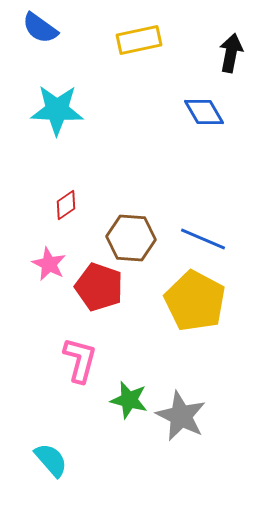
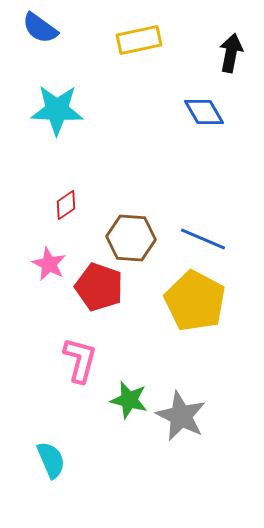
cyan semicircle: rotated 18 degrees clockwise
